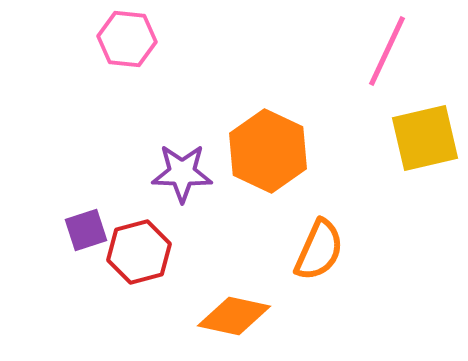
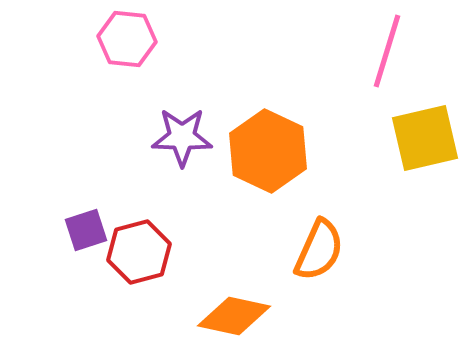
pink line: rotated 8 degrees counterclockwise
purple star: moved 36 px up
